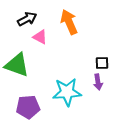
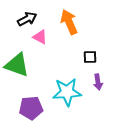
black square: moved 12 px left, 6 px up
purple pentagon: moved 3 px right, 1 px down
